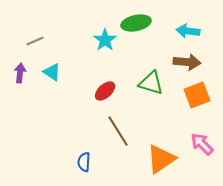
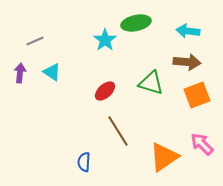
orange triangle: moved 3 px right, 2 px up
